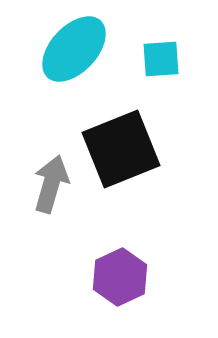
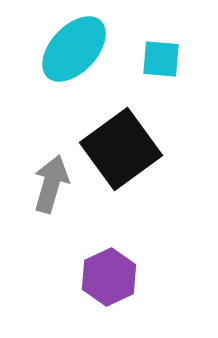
cyan square: rotated 9 degrees clockwise
black square: rotated 14 degrees counterclockwise
purple hexagon: moved 11 px left
